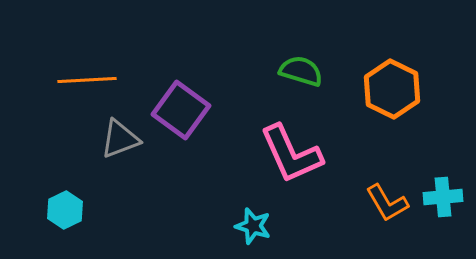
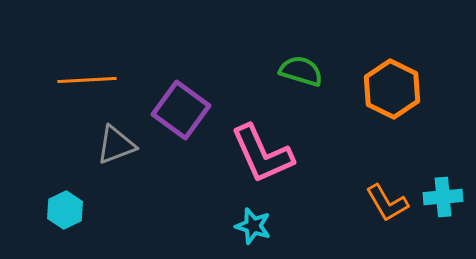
gray triangle: moved 4 px left, 6 px down
pink L-shape: moved 29 px left
